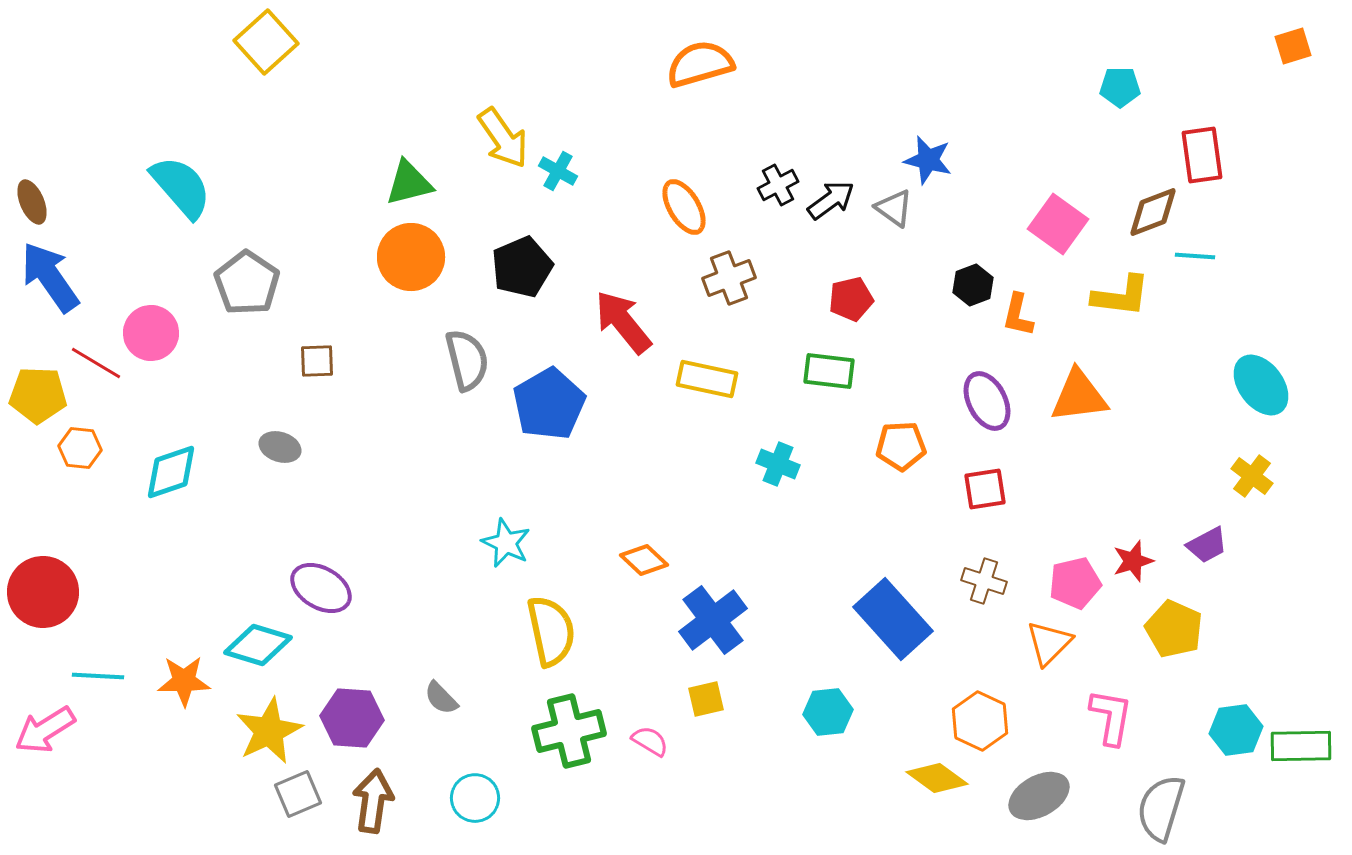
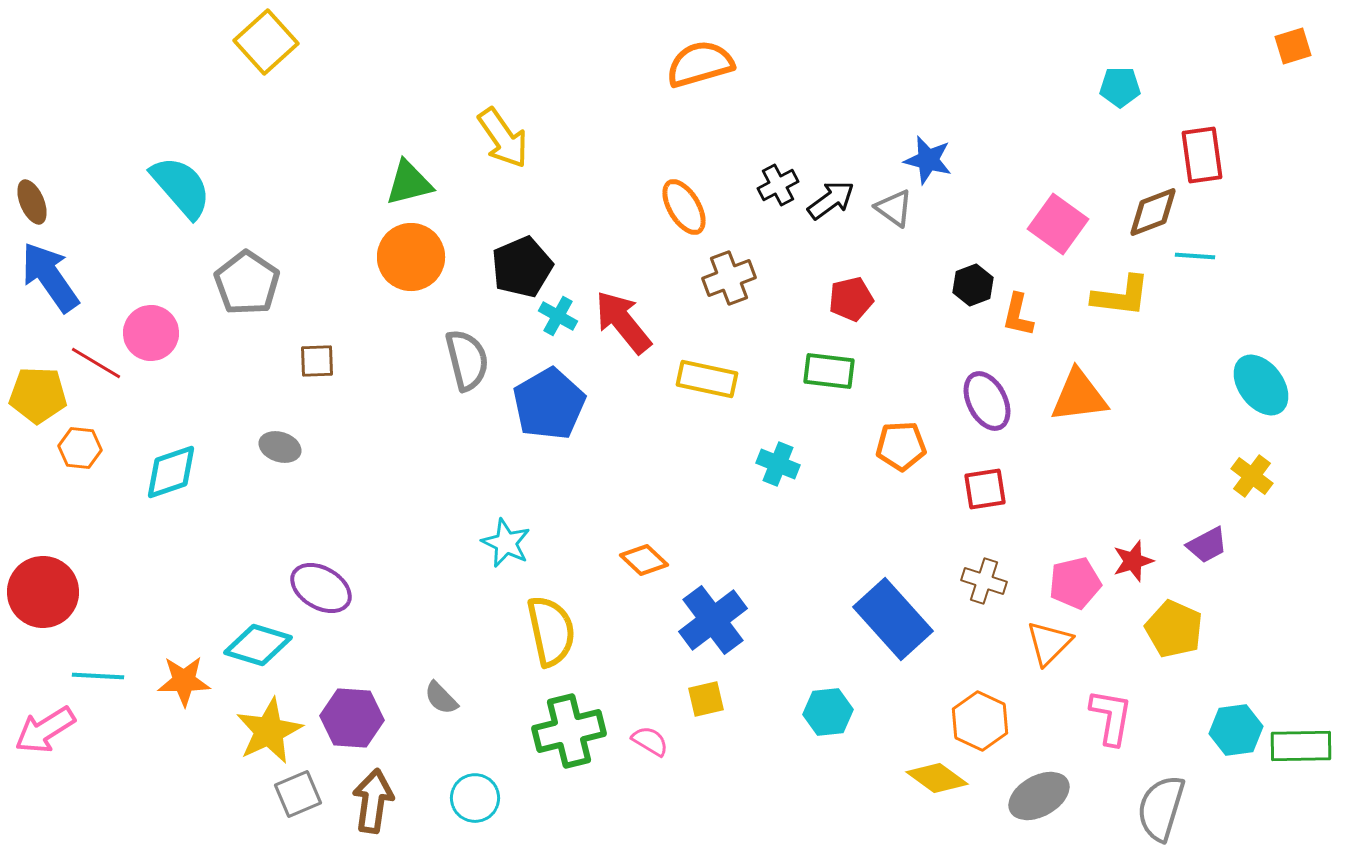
cyan cross at (558, 171): moved 145 px down
